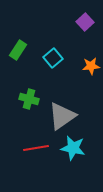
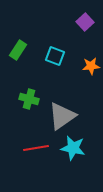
cyan square: moved 2 px right, 2 px up; rotated 30 degrees counterclockwise
